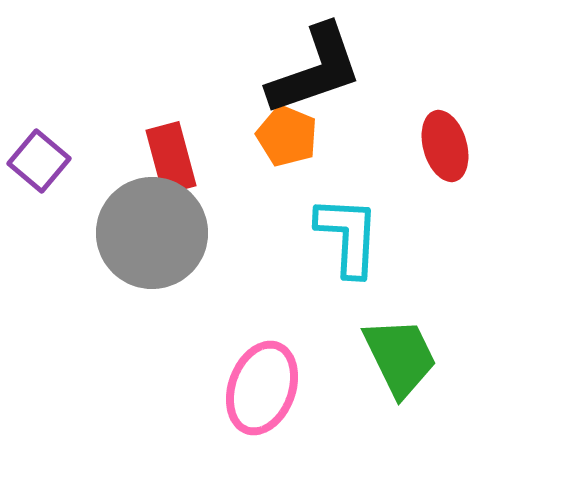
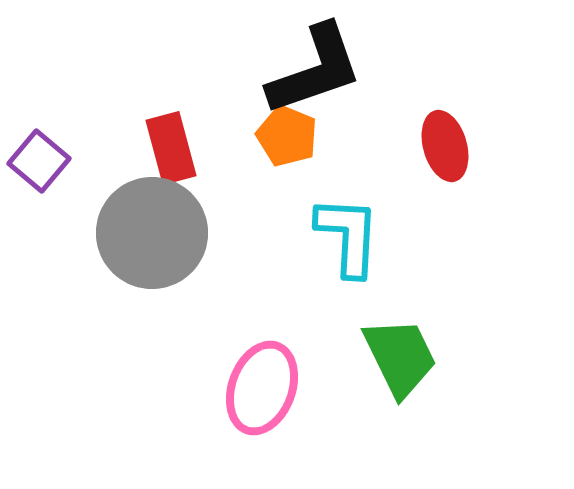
red rectangle: moved 10 px up
